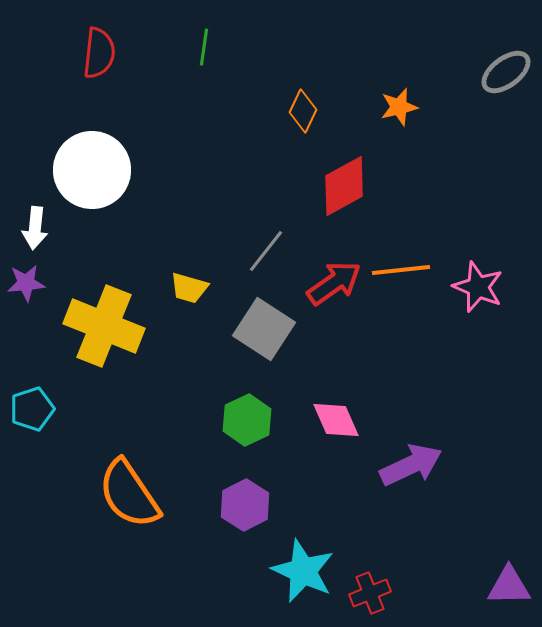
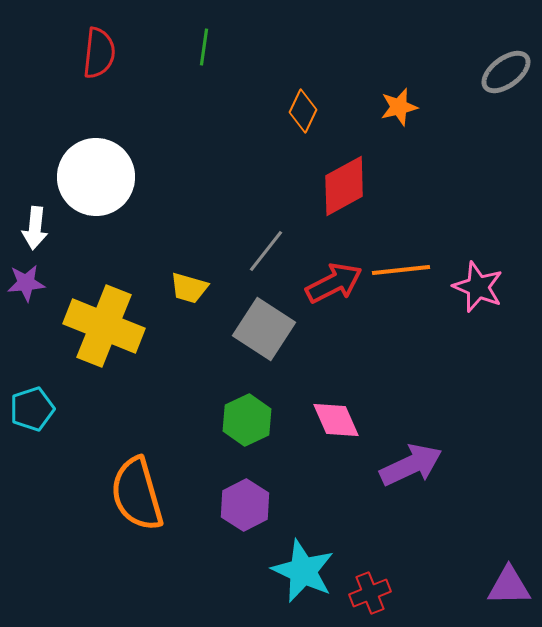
white circle: moved 4 px right, 7 px down
red arrow: rotated 8 degrees clockwise
orange semicircle: moved 8 px right; rotated 18 degrees clockwise
